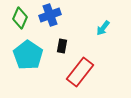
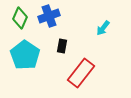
blue cross: moved 1 px left, 1 px down
cyan pentagon: moved 3 px left
red rectangle: moved 1 px right, 1 px down
